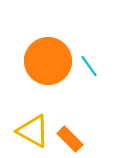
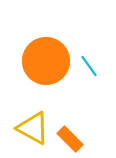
orange circle: moved 2 px left
yellow triangle: moved 3 px up
